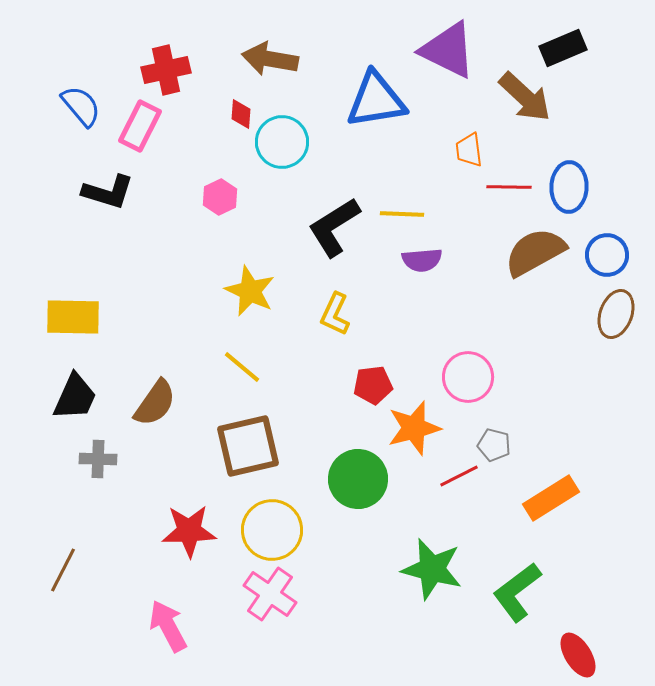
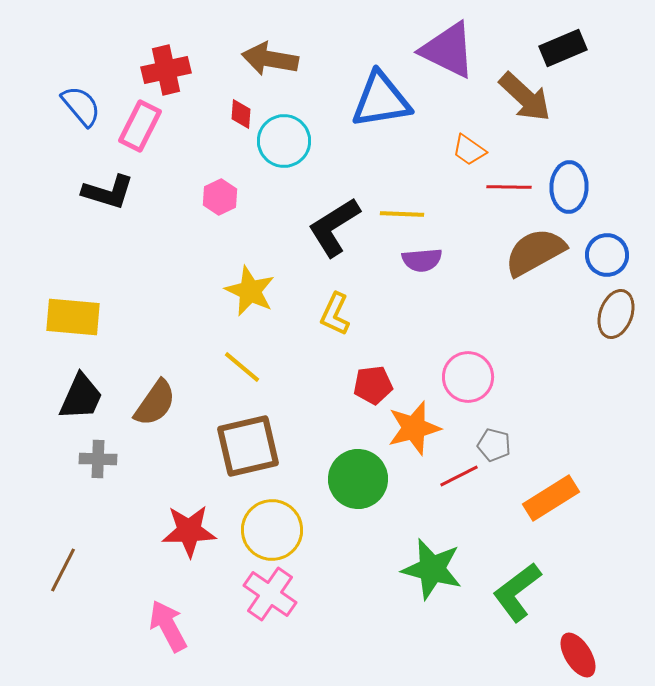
blue triangle at (376, 100): moved 5 px right
cyan circle at (282, 142): moved 2 px right, 1 px up
orange trapezoid at (469, 150): rotated 48 degrees counterclockwise
yellow rectangle at (73, 317): rotated 4 degrees clockwise
black trapezoid at (75, 397): moved 6 px right
